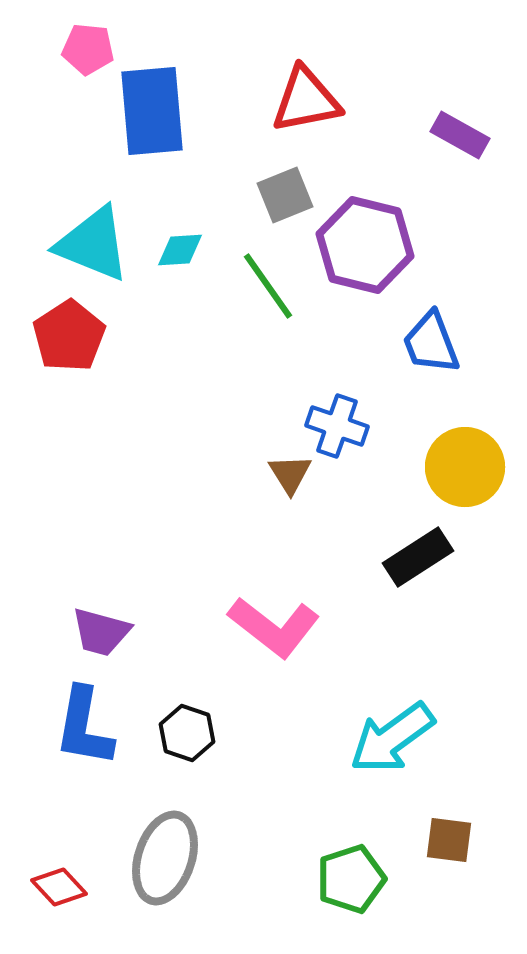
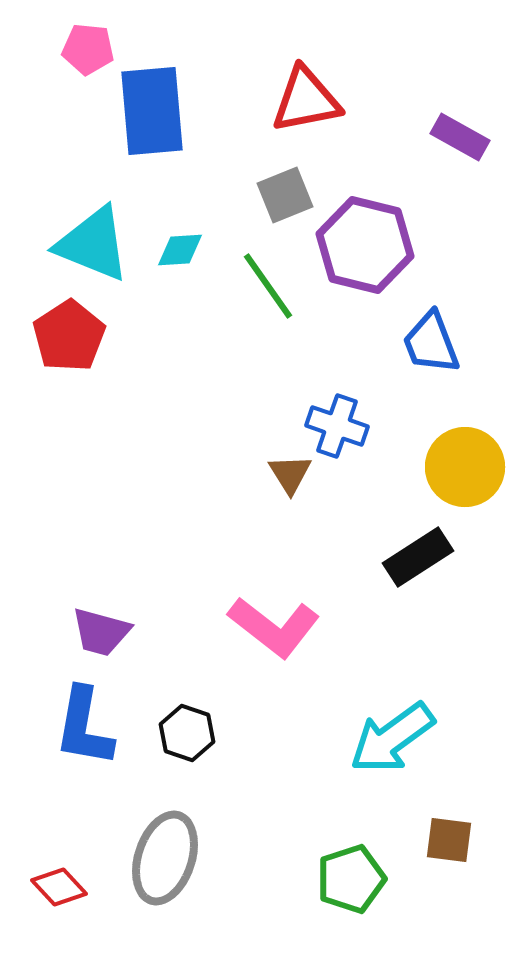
purple rectangle: moved 2 px down
